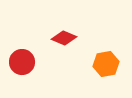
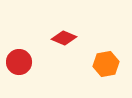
red circle: moved 3 px left
